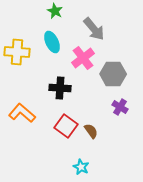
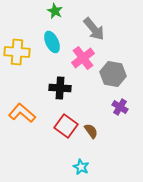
gray hexagon: rotated 10 degrees clockwise
